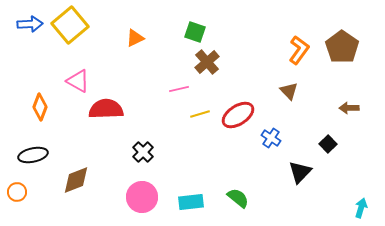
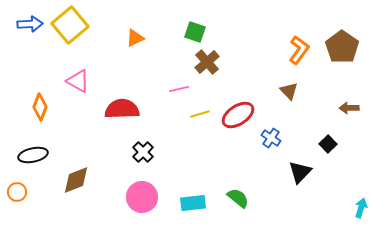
red semicircle: moved 16 px right
cyan rectangle: moved 2 px right, 1 px down
